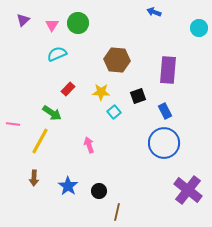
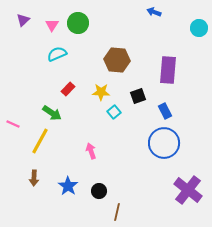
pink line: rotated 16 degrees clockwise
pink arrow: moved 2 px right, 6 px down
